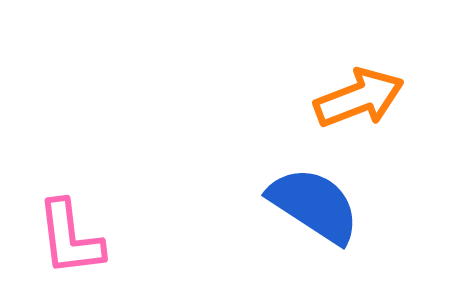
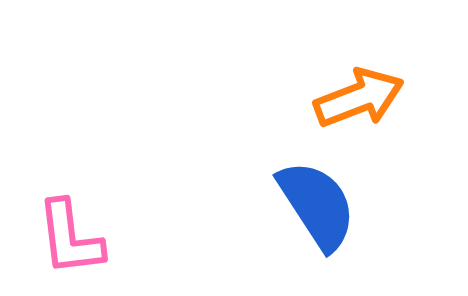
blue semicircle: moved 3 px right; rotated 24 degrees clockwise
